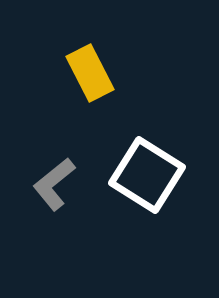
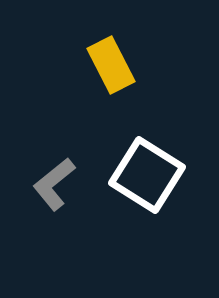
yellow rectangle: moved 21 px right, 8 px up
